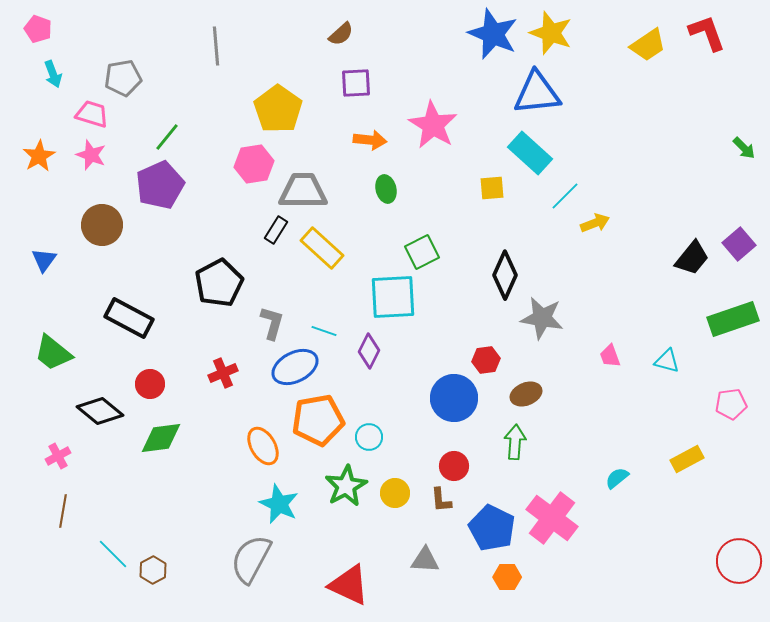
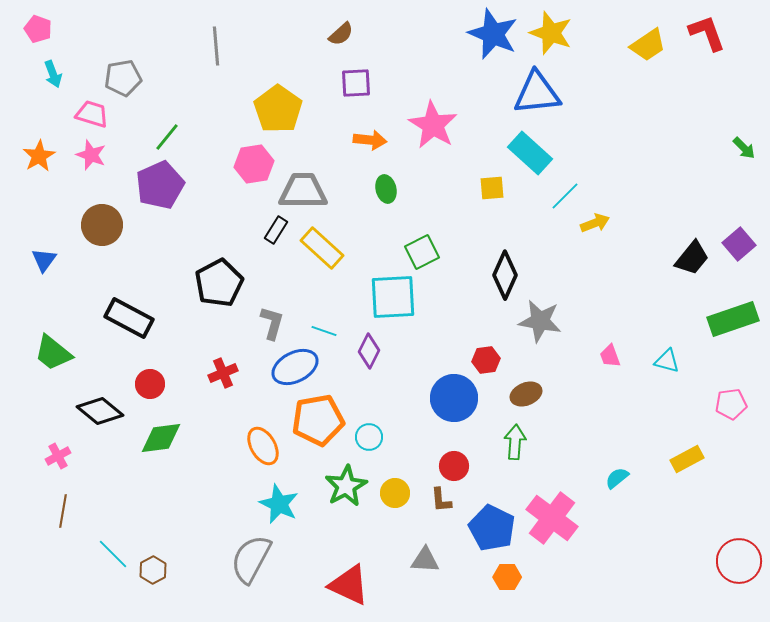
gray star at (542, 318): moved 2 px left, 3 px down
